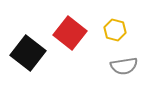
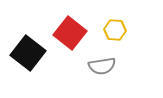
yellow hexagon: rotated 10 degrees counterclockwise
gray semicircle: moved 22 px left
